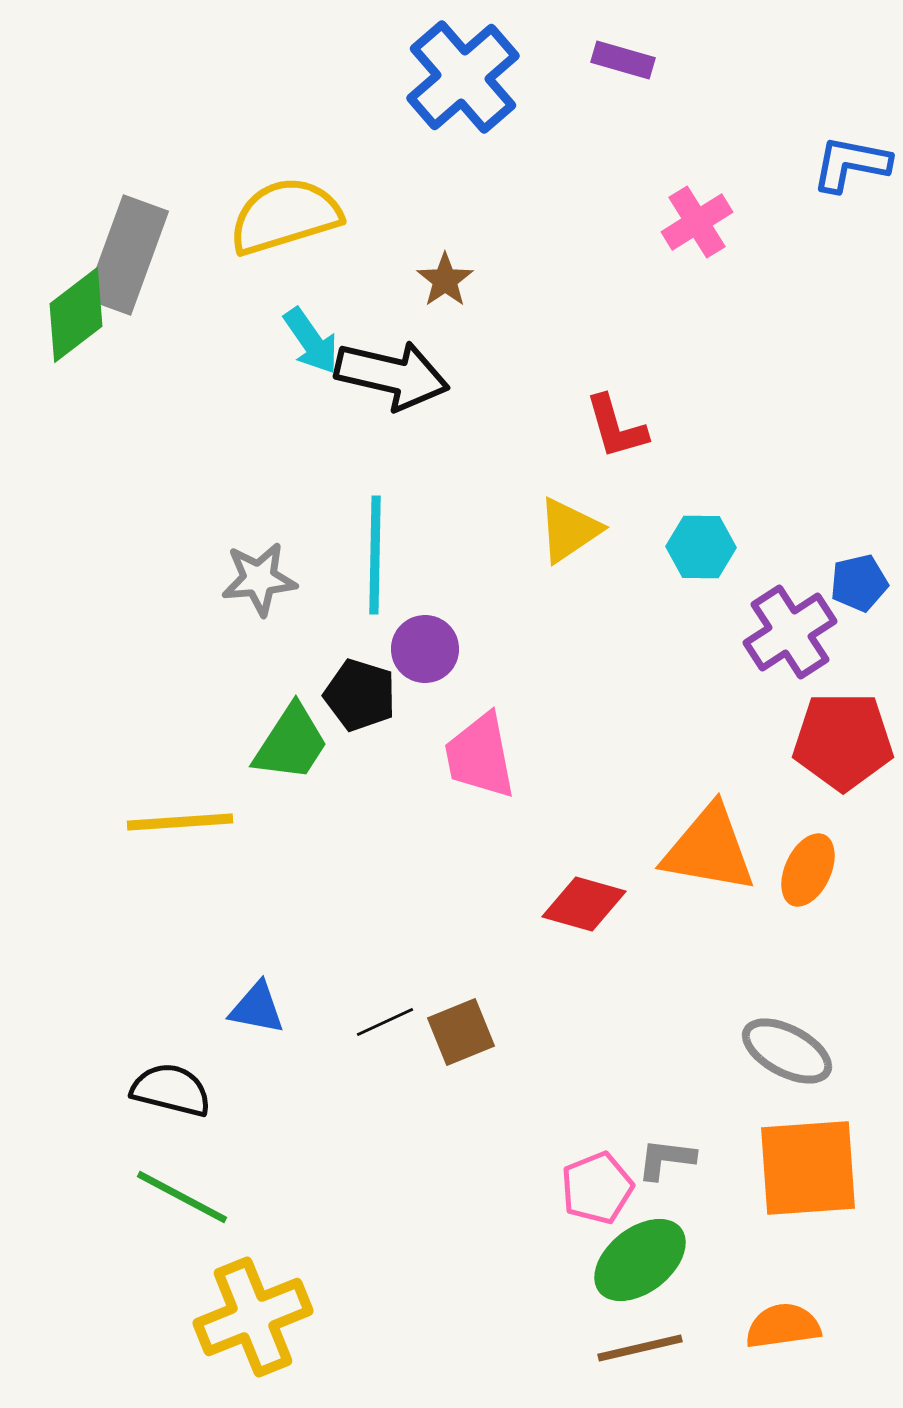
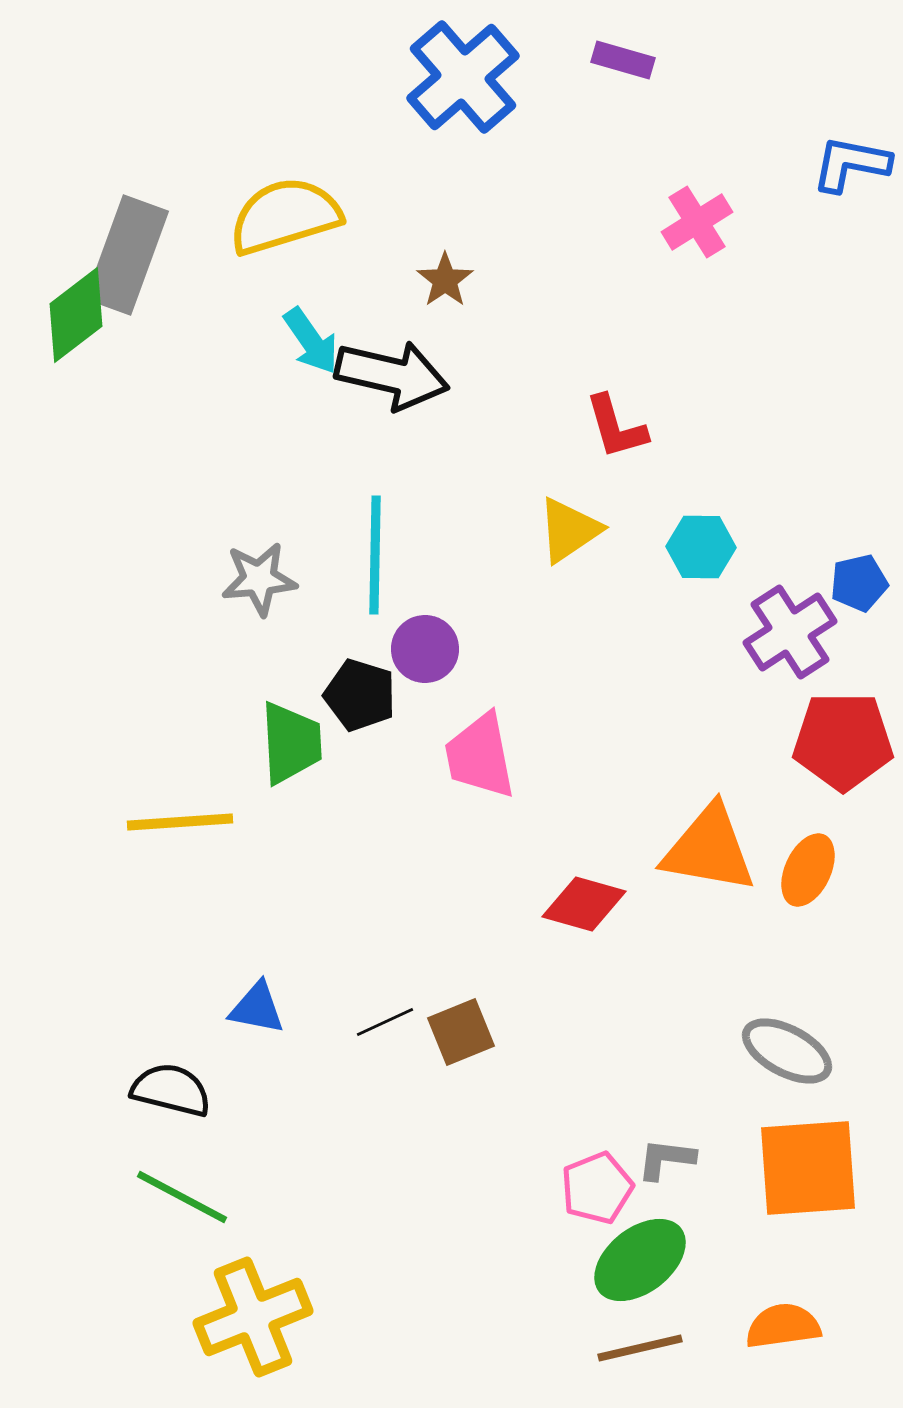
green trapezoid: rotated 36 degrees counterclockwise
